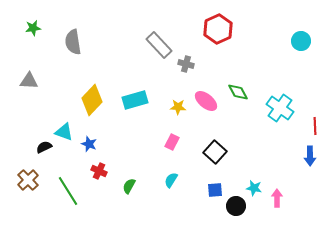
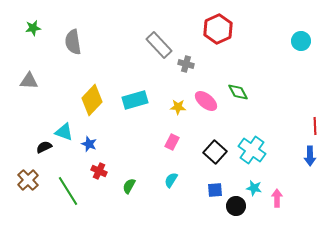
cyan cross: moved 28 px left, 42 px down
